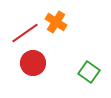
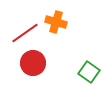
orange cross: rotated 15 degrees counterclockwise
